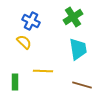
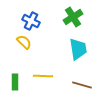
yellow line: moved 5 px down
